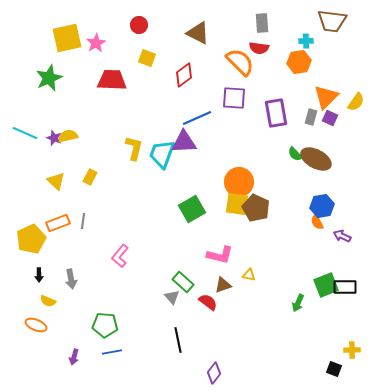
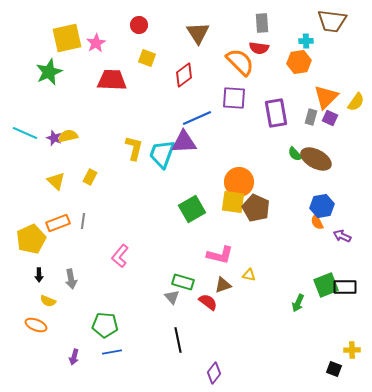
brown triangle at (198, 33): rotated 30 degrees clockwise
green star at (49, 78): moved 6 px up
yellow square at (237, 204): moved 4 px left, 2 px up
green rectangle at (183, 282): rotated 25 degrees counterclockwise
